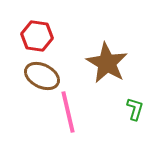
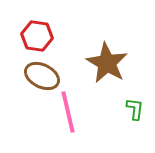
green L-shape: rotated 10 degrees counterclockwise
